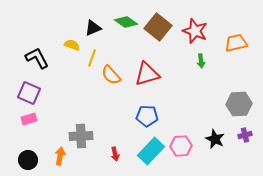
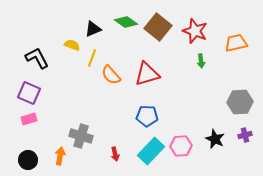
black triangle: moved 1 px down
gray hexagon: moved 1 px right, 2 px up
gray cross: rotated 20 degrees clockwise
